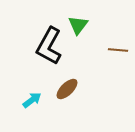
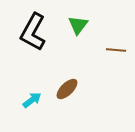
black L-shape: moved 16 px left, 14 px up
brown line: moved 2 px left
